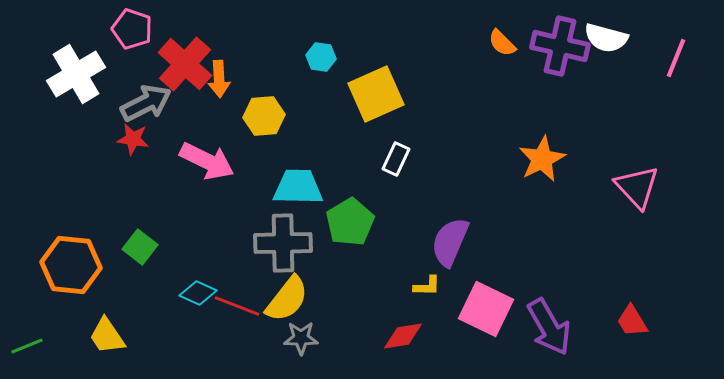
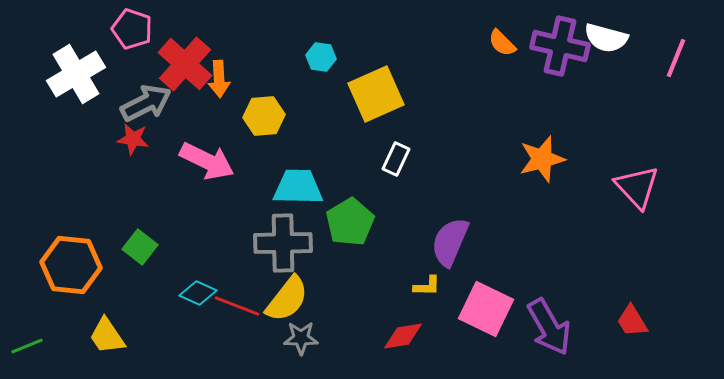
orange star: rotated 12 degrees clockwise
